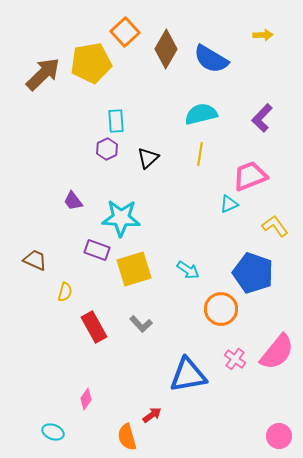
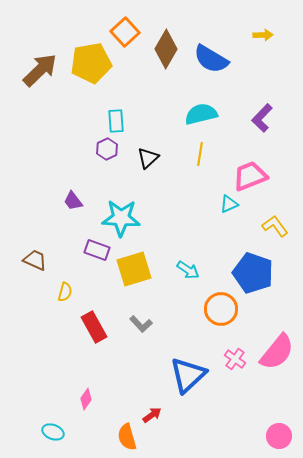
brown arrow: moved 3 px left, 4 px up
blue triangle: rotated 33 degrees counterclockwise
